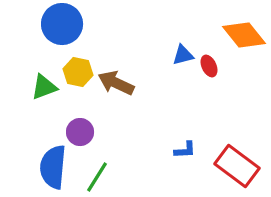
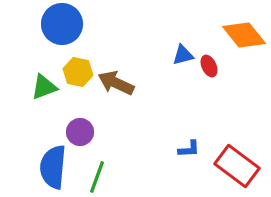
blue L-shape: moved 4 px right, 1 px up
green line: rotated 12 degrees counterclockwise
